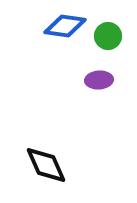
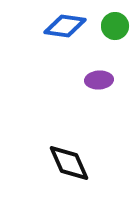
green circle: moved 7 px right, 10 px up
black diamond: moved 23 px right, 2 px up
